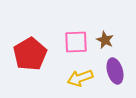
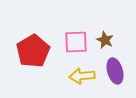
red pentagon: moved 3 px right, 3 px up
yellow arrow: moved 2 px right, 2 px up; rotated 15 degrees clockwise
